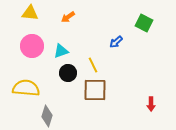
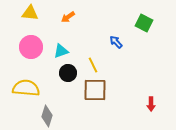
blue arrow: rotated 88 degrees clockwise
pink circle: moved 1 px left, 1 px down
